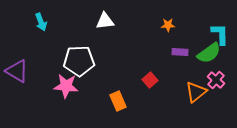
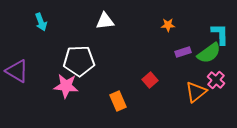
purple rectangle: moved 3 px right; rotated 21 degrees counterclockwise
